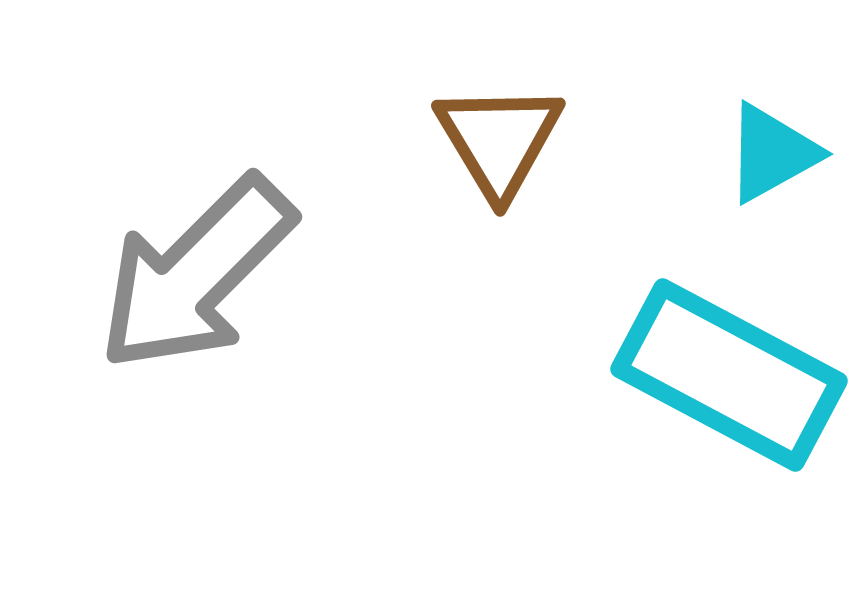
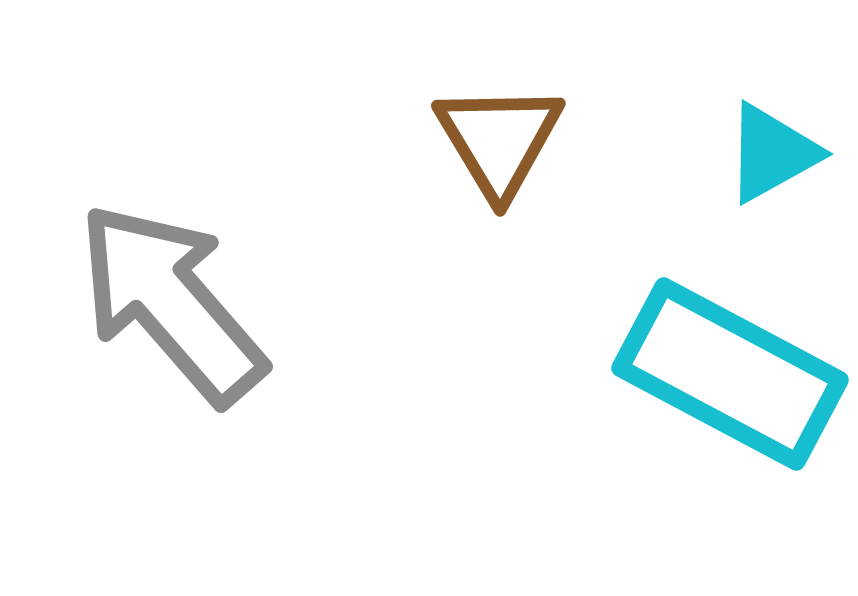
gray arrow: moved 25 px left, 29 px down; rotated 94 degrees clockwise
cyan rectangle: moved 1 px right, 1 px up
